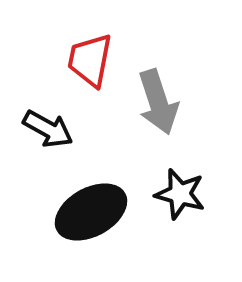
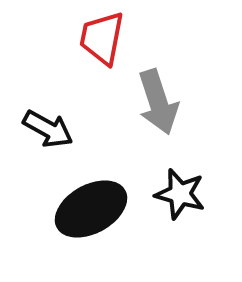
red trapezoid: moved 12 px right, 22 px up
black ellipse: moved 3 px up
